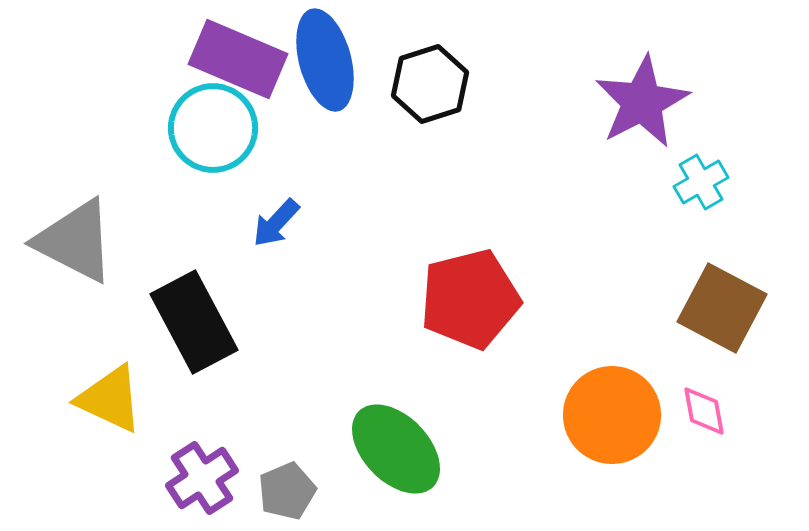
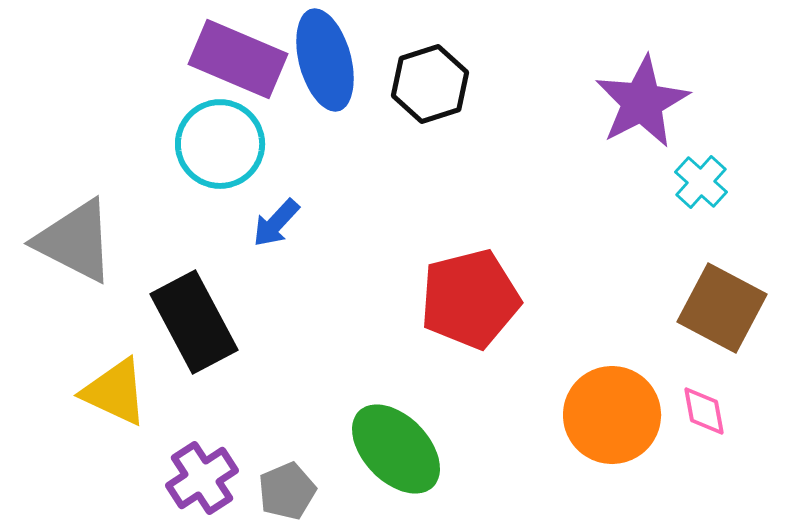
cyan circle: moved 7 px right, 16 px down
cyan cross: rotated 18 degrees counterclockwise
yellow triangle: moved 5 px right, 7 px up
